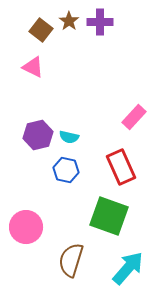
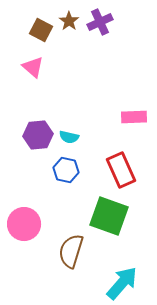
purple cross: rotated 25 degrees counterclockwise
brown square: rotated 10 degrees counterclockwise
pink triangle: rotated 15 degrees clockwise
pink rectangle: rotated 45 degrees clockwise
purple hexagon: rotated 8 degrees clockwise
red rectangle: moved 3 px down
pink circle: moved 2 px left, 3 px up
brown semicircle: moved 9 px up
cyan arrow: moved 6 px left, 15 px down
